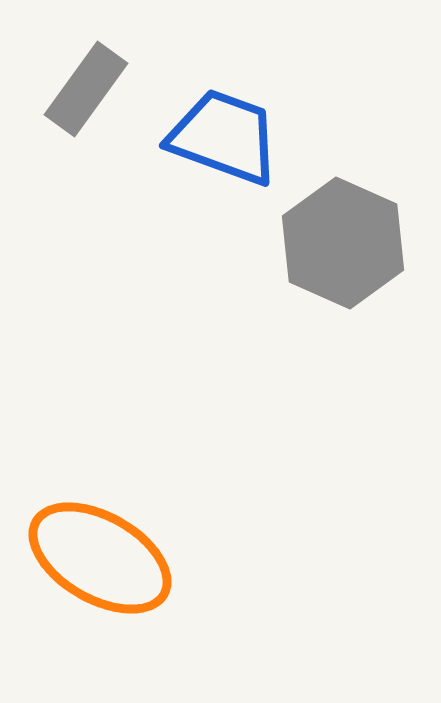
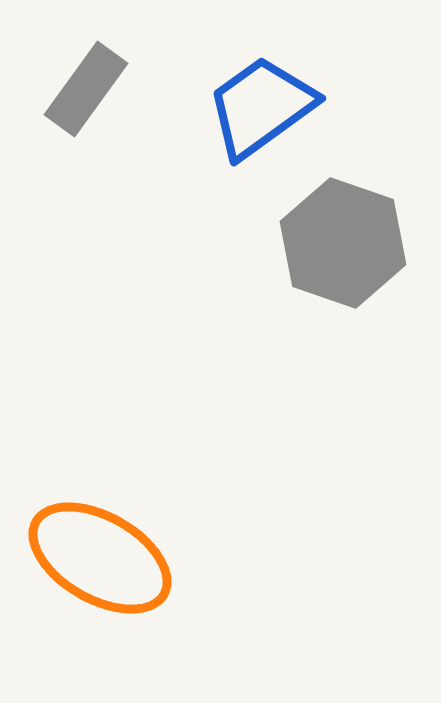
blue trapezoid: moved 37 px right, 30 px up; rotated 56 degrees counterclockwise
gray hexagon: rotated 5 degrees counterclockwise
